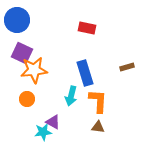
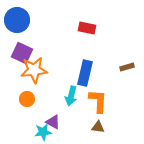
blue rectangle: rotated 30 degrees clockwise
